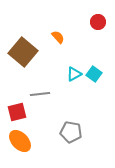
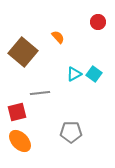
gray line: moved 1 px up
gray pentagon: rotated 10 degrees counterclockwise
